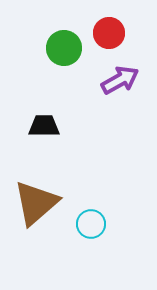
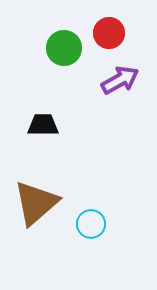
black trapezoid: moved 1 px left, 1 px up
